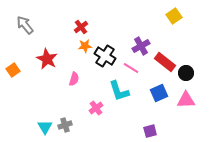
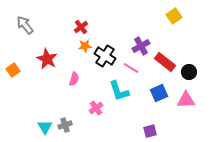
black circle: moved 3 px right, 1 px up
